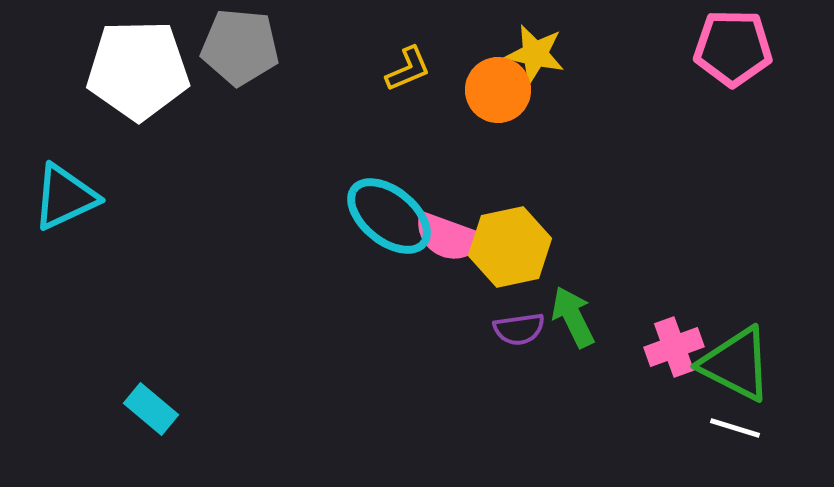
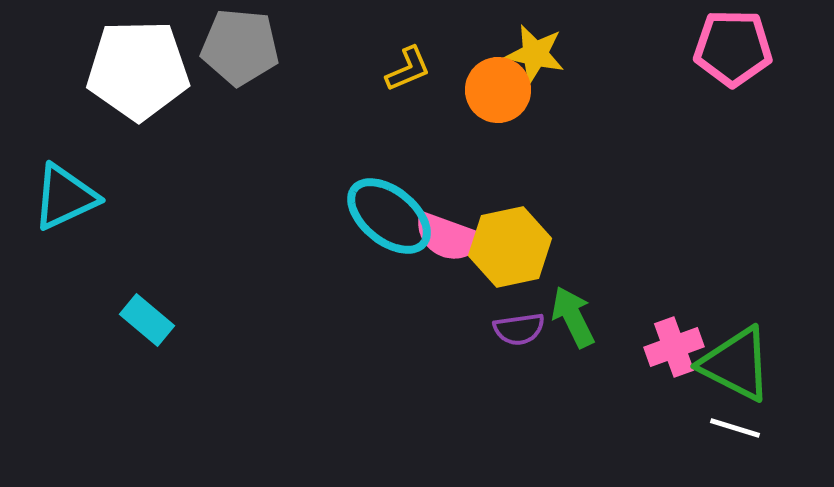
cyan rectangle: moved 4 px left, 89 px up
